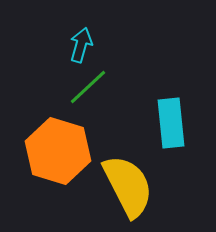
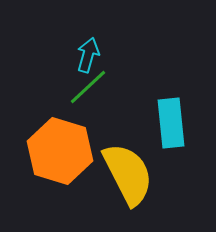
cyan arrow: moved 7 px right, 10 px down
orange hexagon: moved 2 px right
yellow semicircle: moved 12 px up
